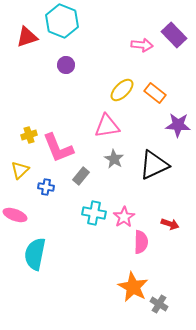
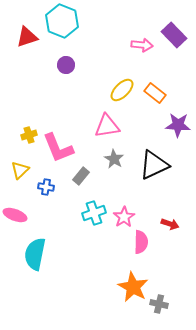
cyan cross: rotated 30 degrees counterclockwise
gray cross: rotated 18 degrees counterclockwise
